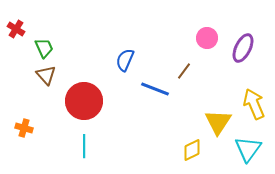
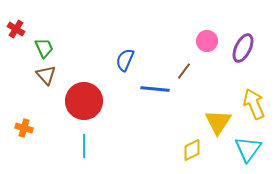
pink circle: moved 3 px down
blue line: rotated 16 degrees counterclockwise
